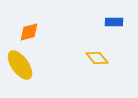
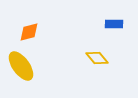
blue rectangle: moved 2 px down
yellow ellipse: moved 1 px right, 1 px down
